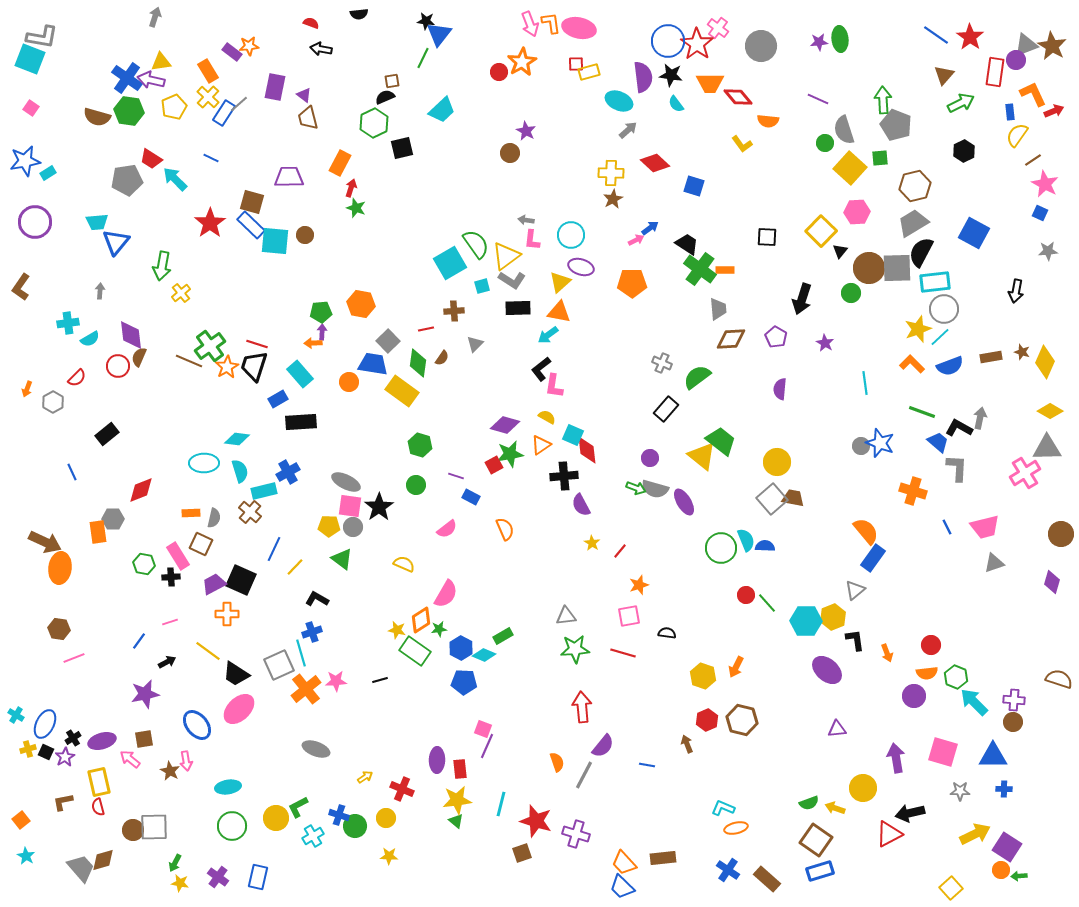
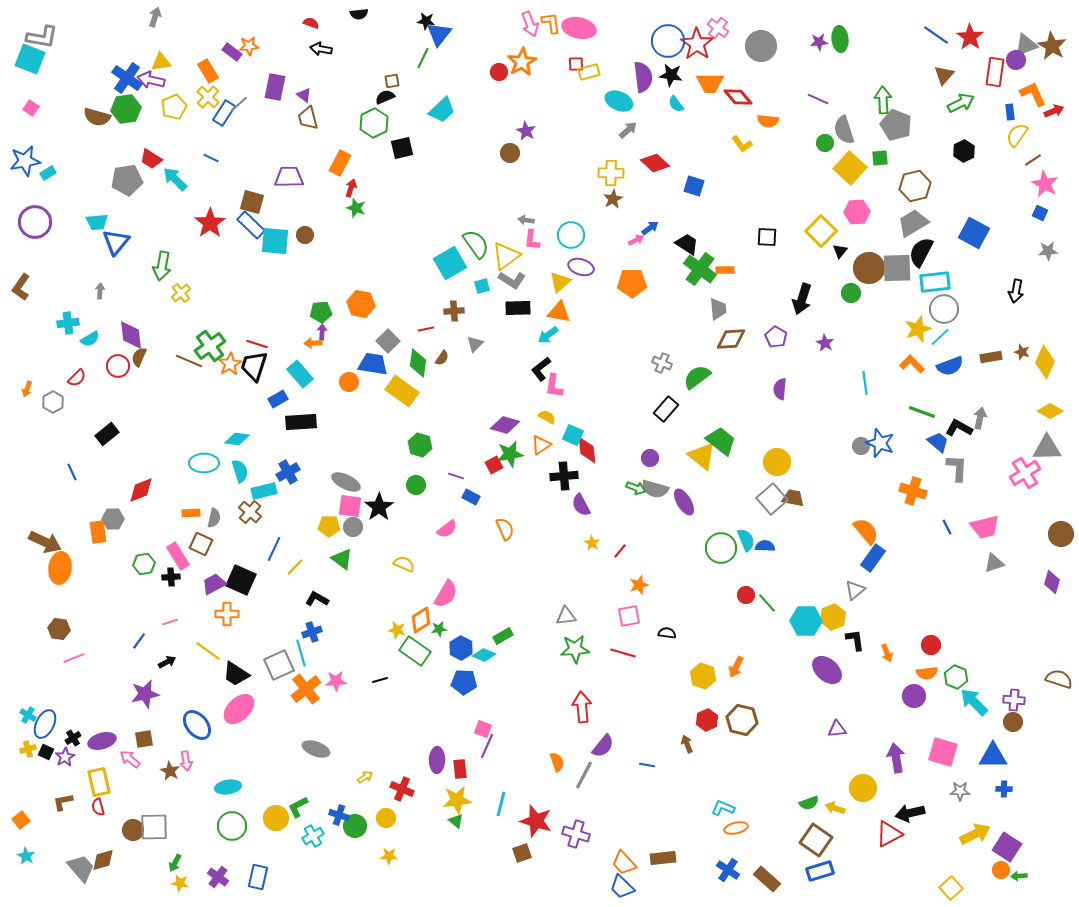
green hexagon at (129, 111): moved 3 px left, 2 px up; rotated 16 degrees counterclockwise
orange star at (227, 367): moved 3 px right, 3 px up
green hexagon at (144, 564): rotated 20 degrees counterclockwise
cyan cross at (16, 715): moved 12 px right
